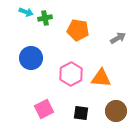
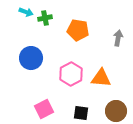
gray arrow: rotated 49 degrees counterclockwise
